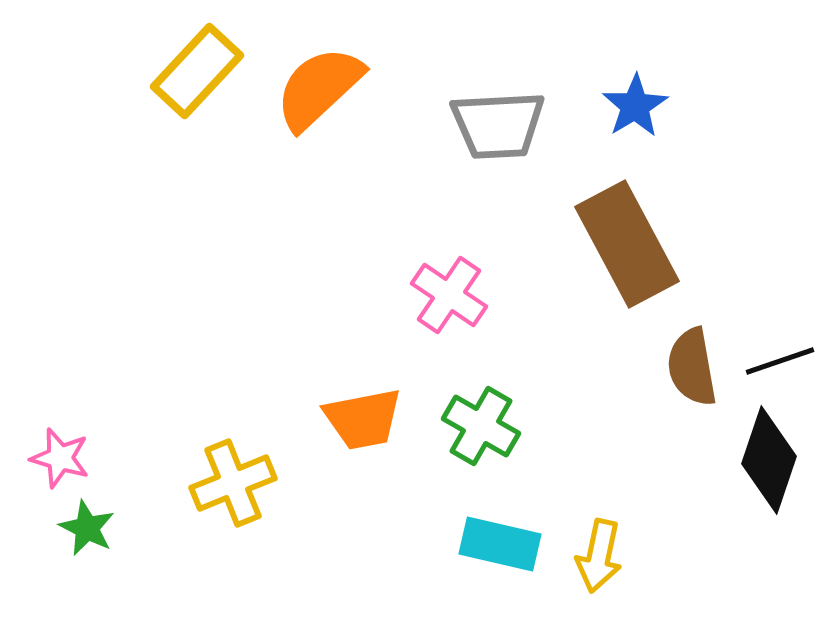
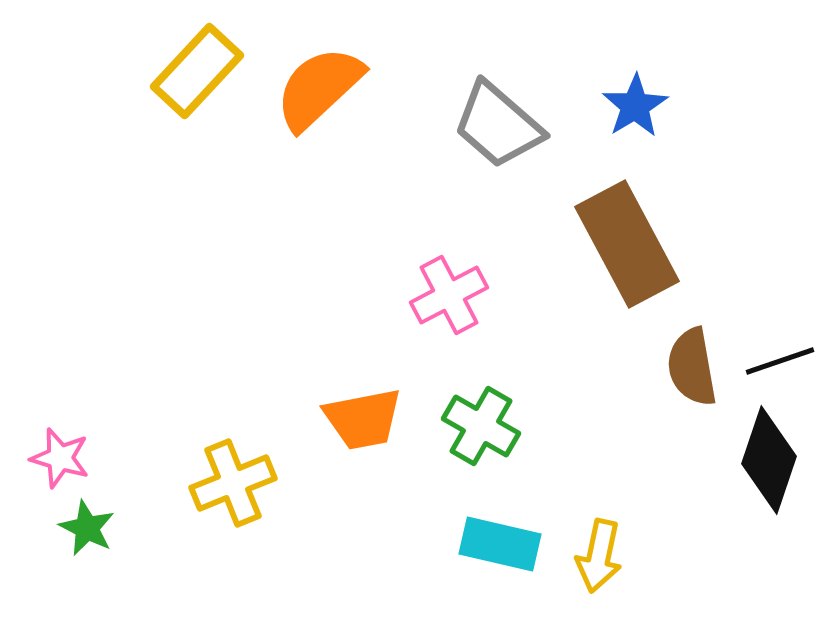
gray trapezoid: rotated 44 degrees clockwise
pink cross: rotated 28 degrees clockwise
